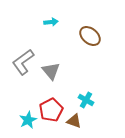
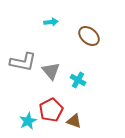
brown ellipse: moved 1 px left
gray L-shape: rotated 132 degrees counterclockwise
cyan cross: moved 8 px left, 20 px up
cyan star: moved 1 px down
